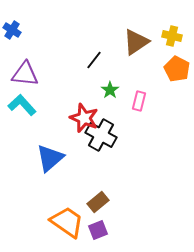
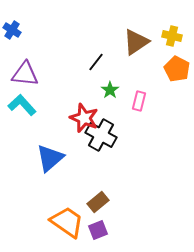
black line: moved 2 px right, 2 px down
